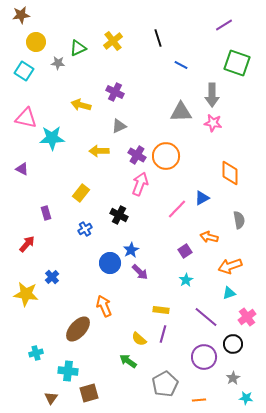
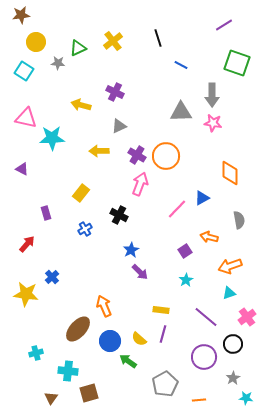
blue circle at (110, 263): moved 78 px down
